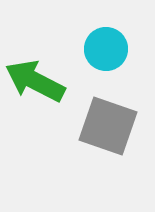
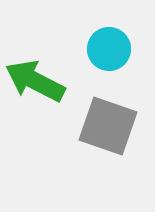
cyan circle: moved 3 px right
